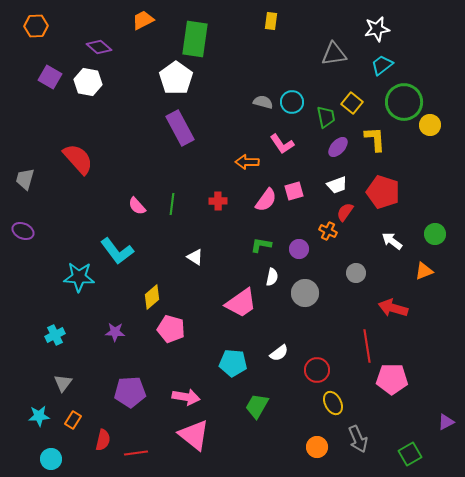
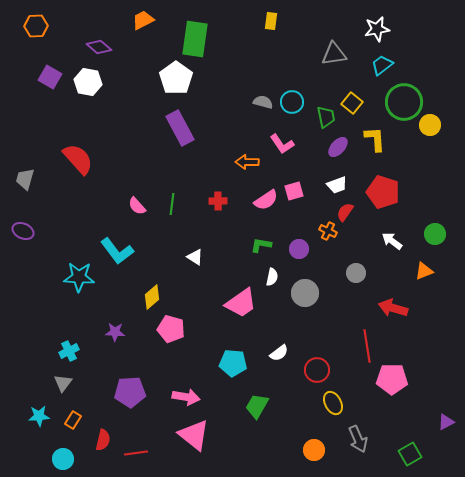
pink semicircle at (266, 200): rotated 20 degrees clockwise
cyan cross at (55, 335): moved 14 px right, 16 px down
orange circle at (317, 447): moved 3 px left, 3 px down
cyan circle at (51, 459): moved 12 px right
